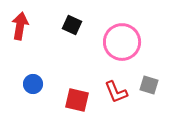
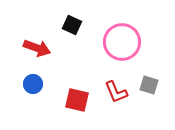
red arrow: moved 17 px right, 22 px down; rotated 100 degrees clockwise
